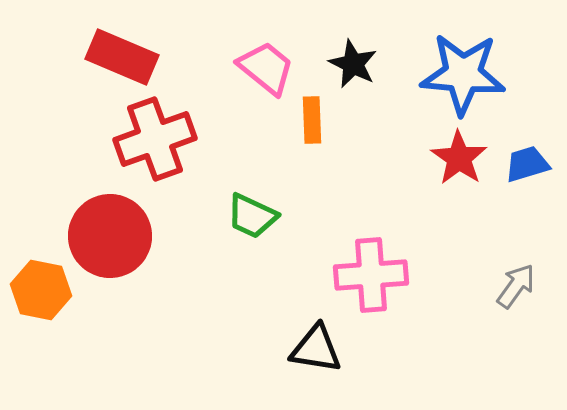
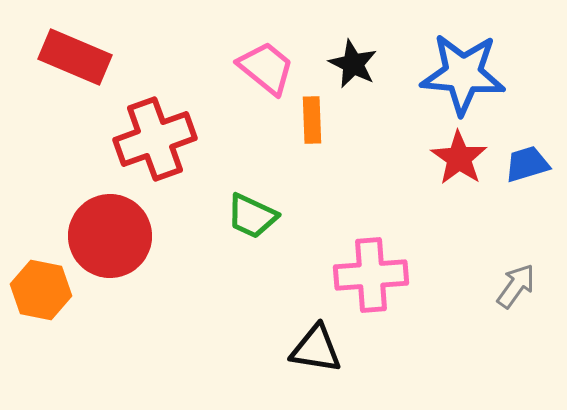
red rectangle: moved 47 px left
